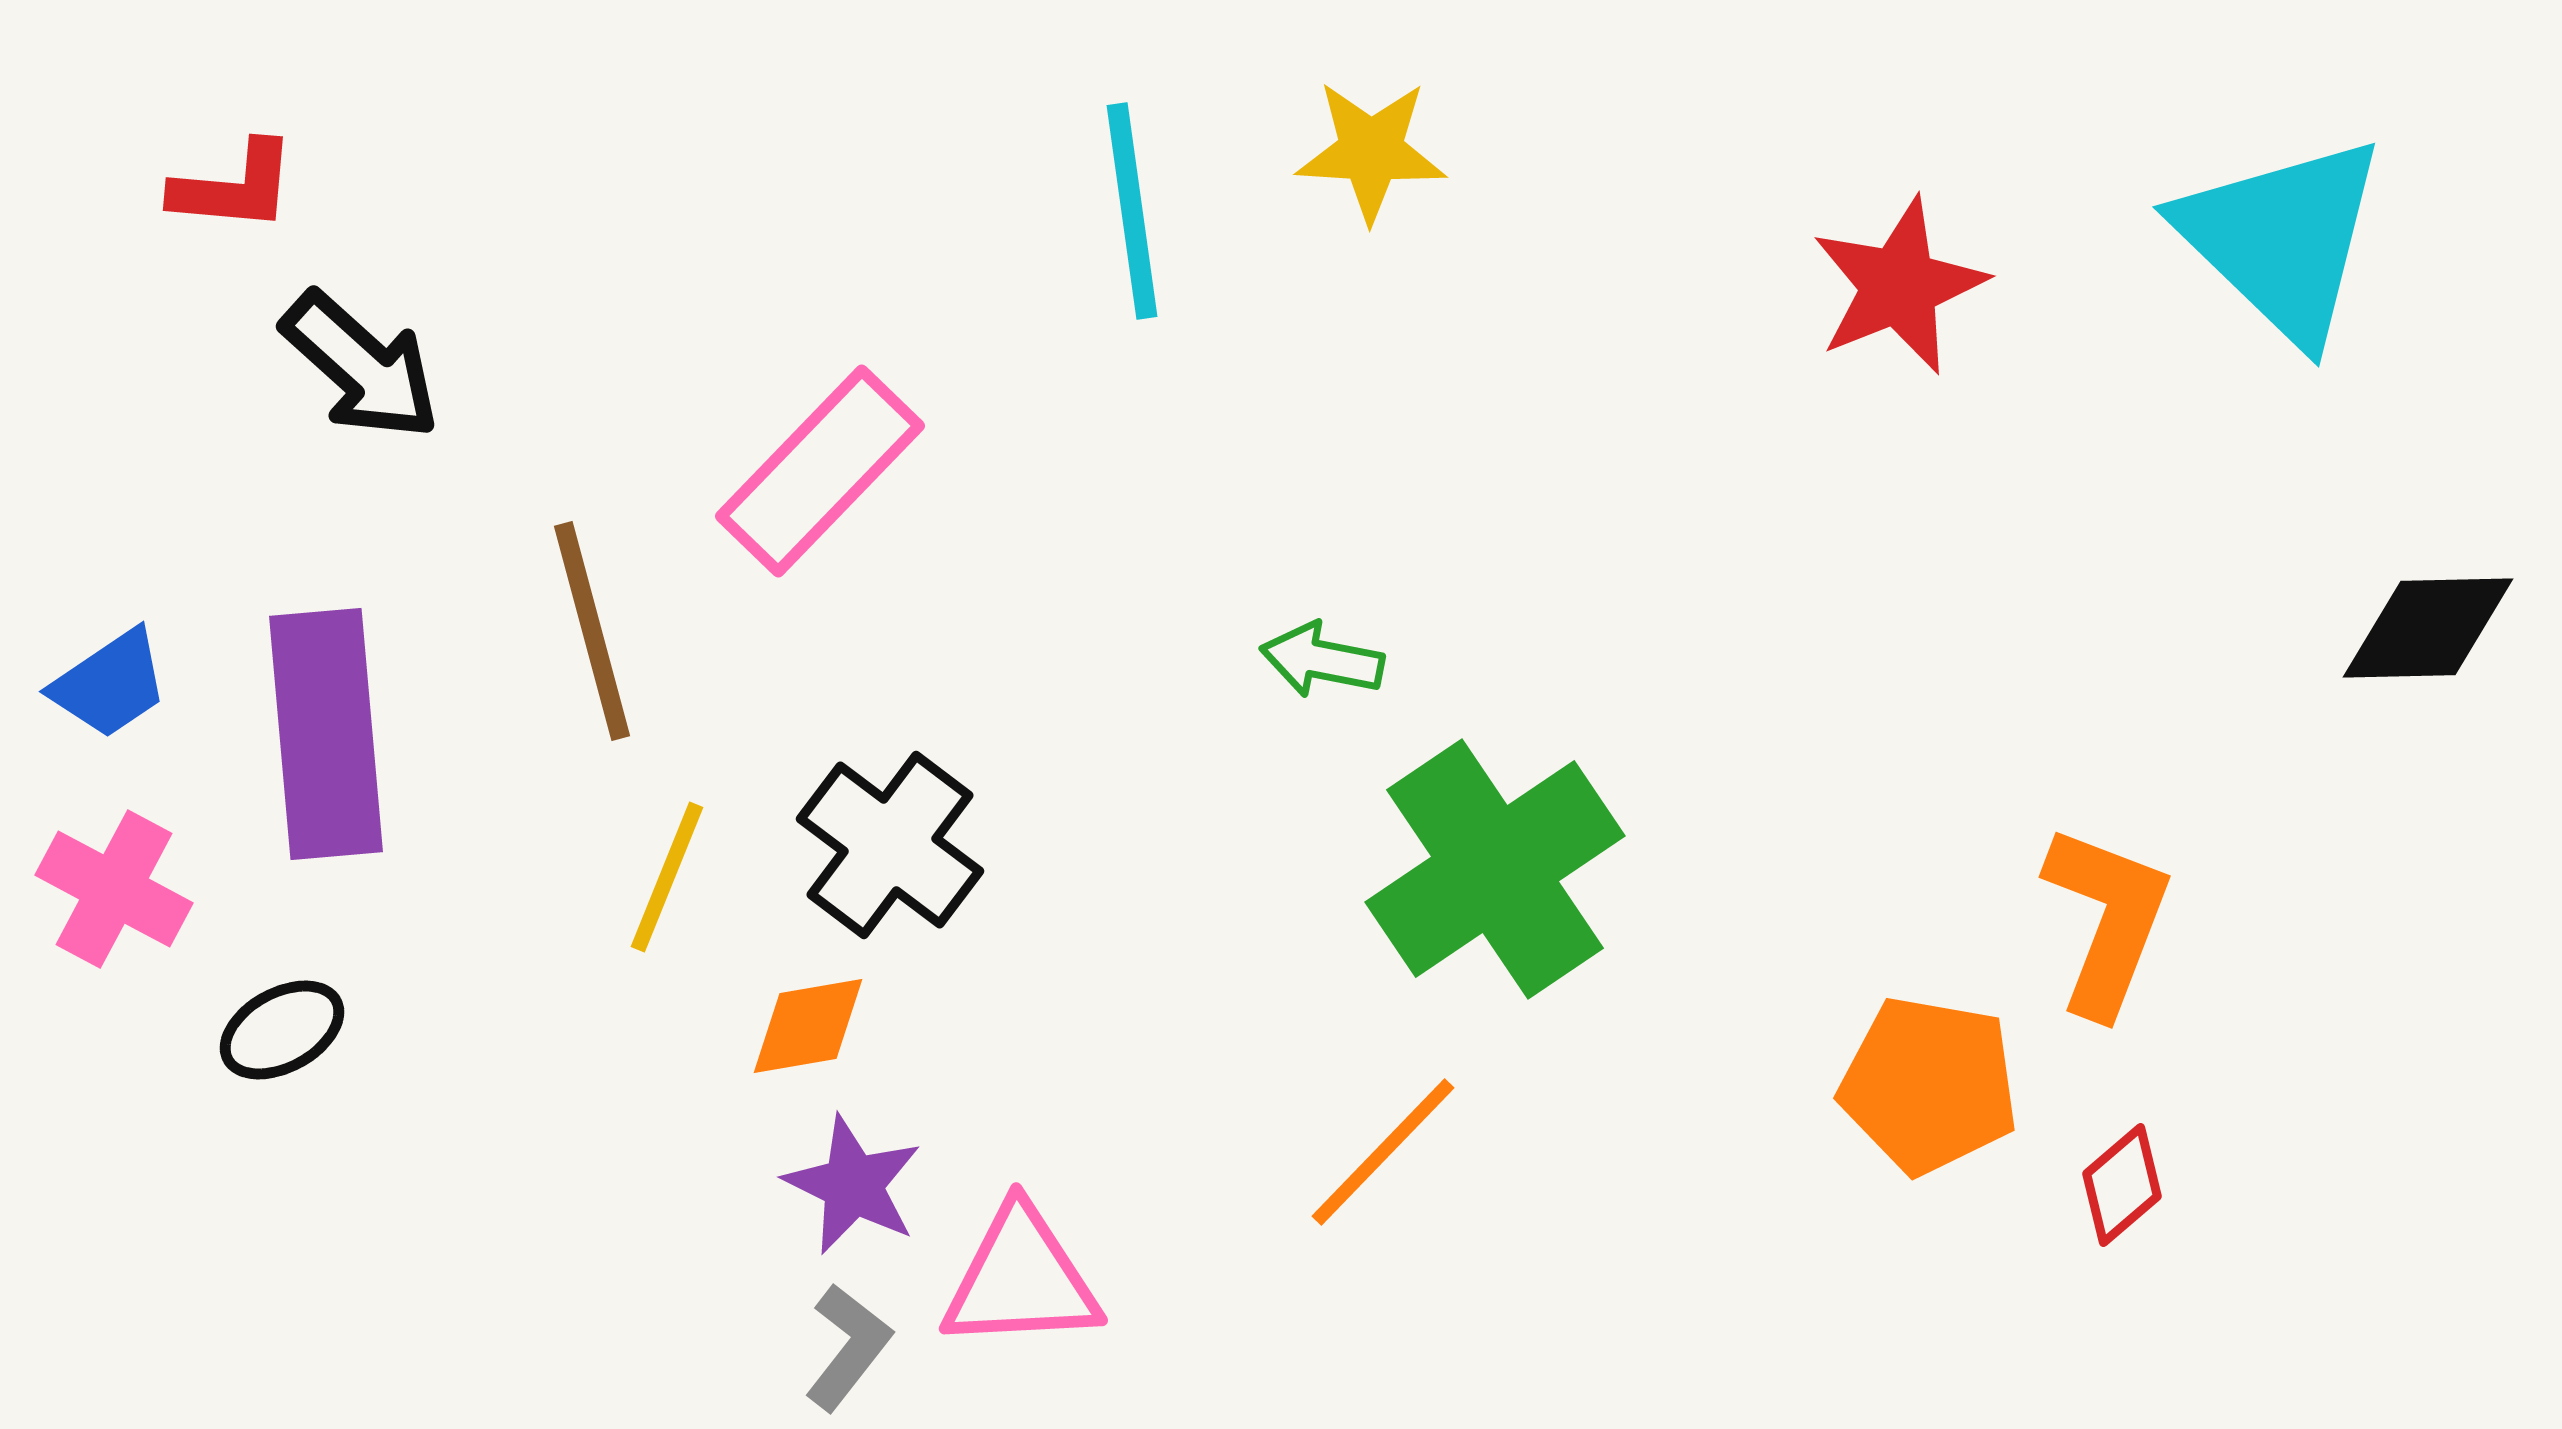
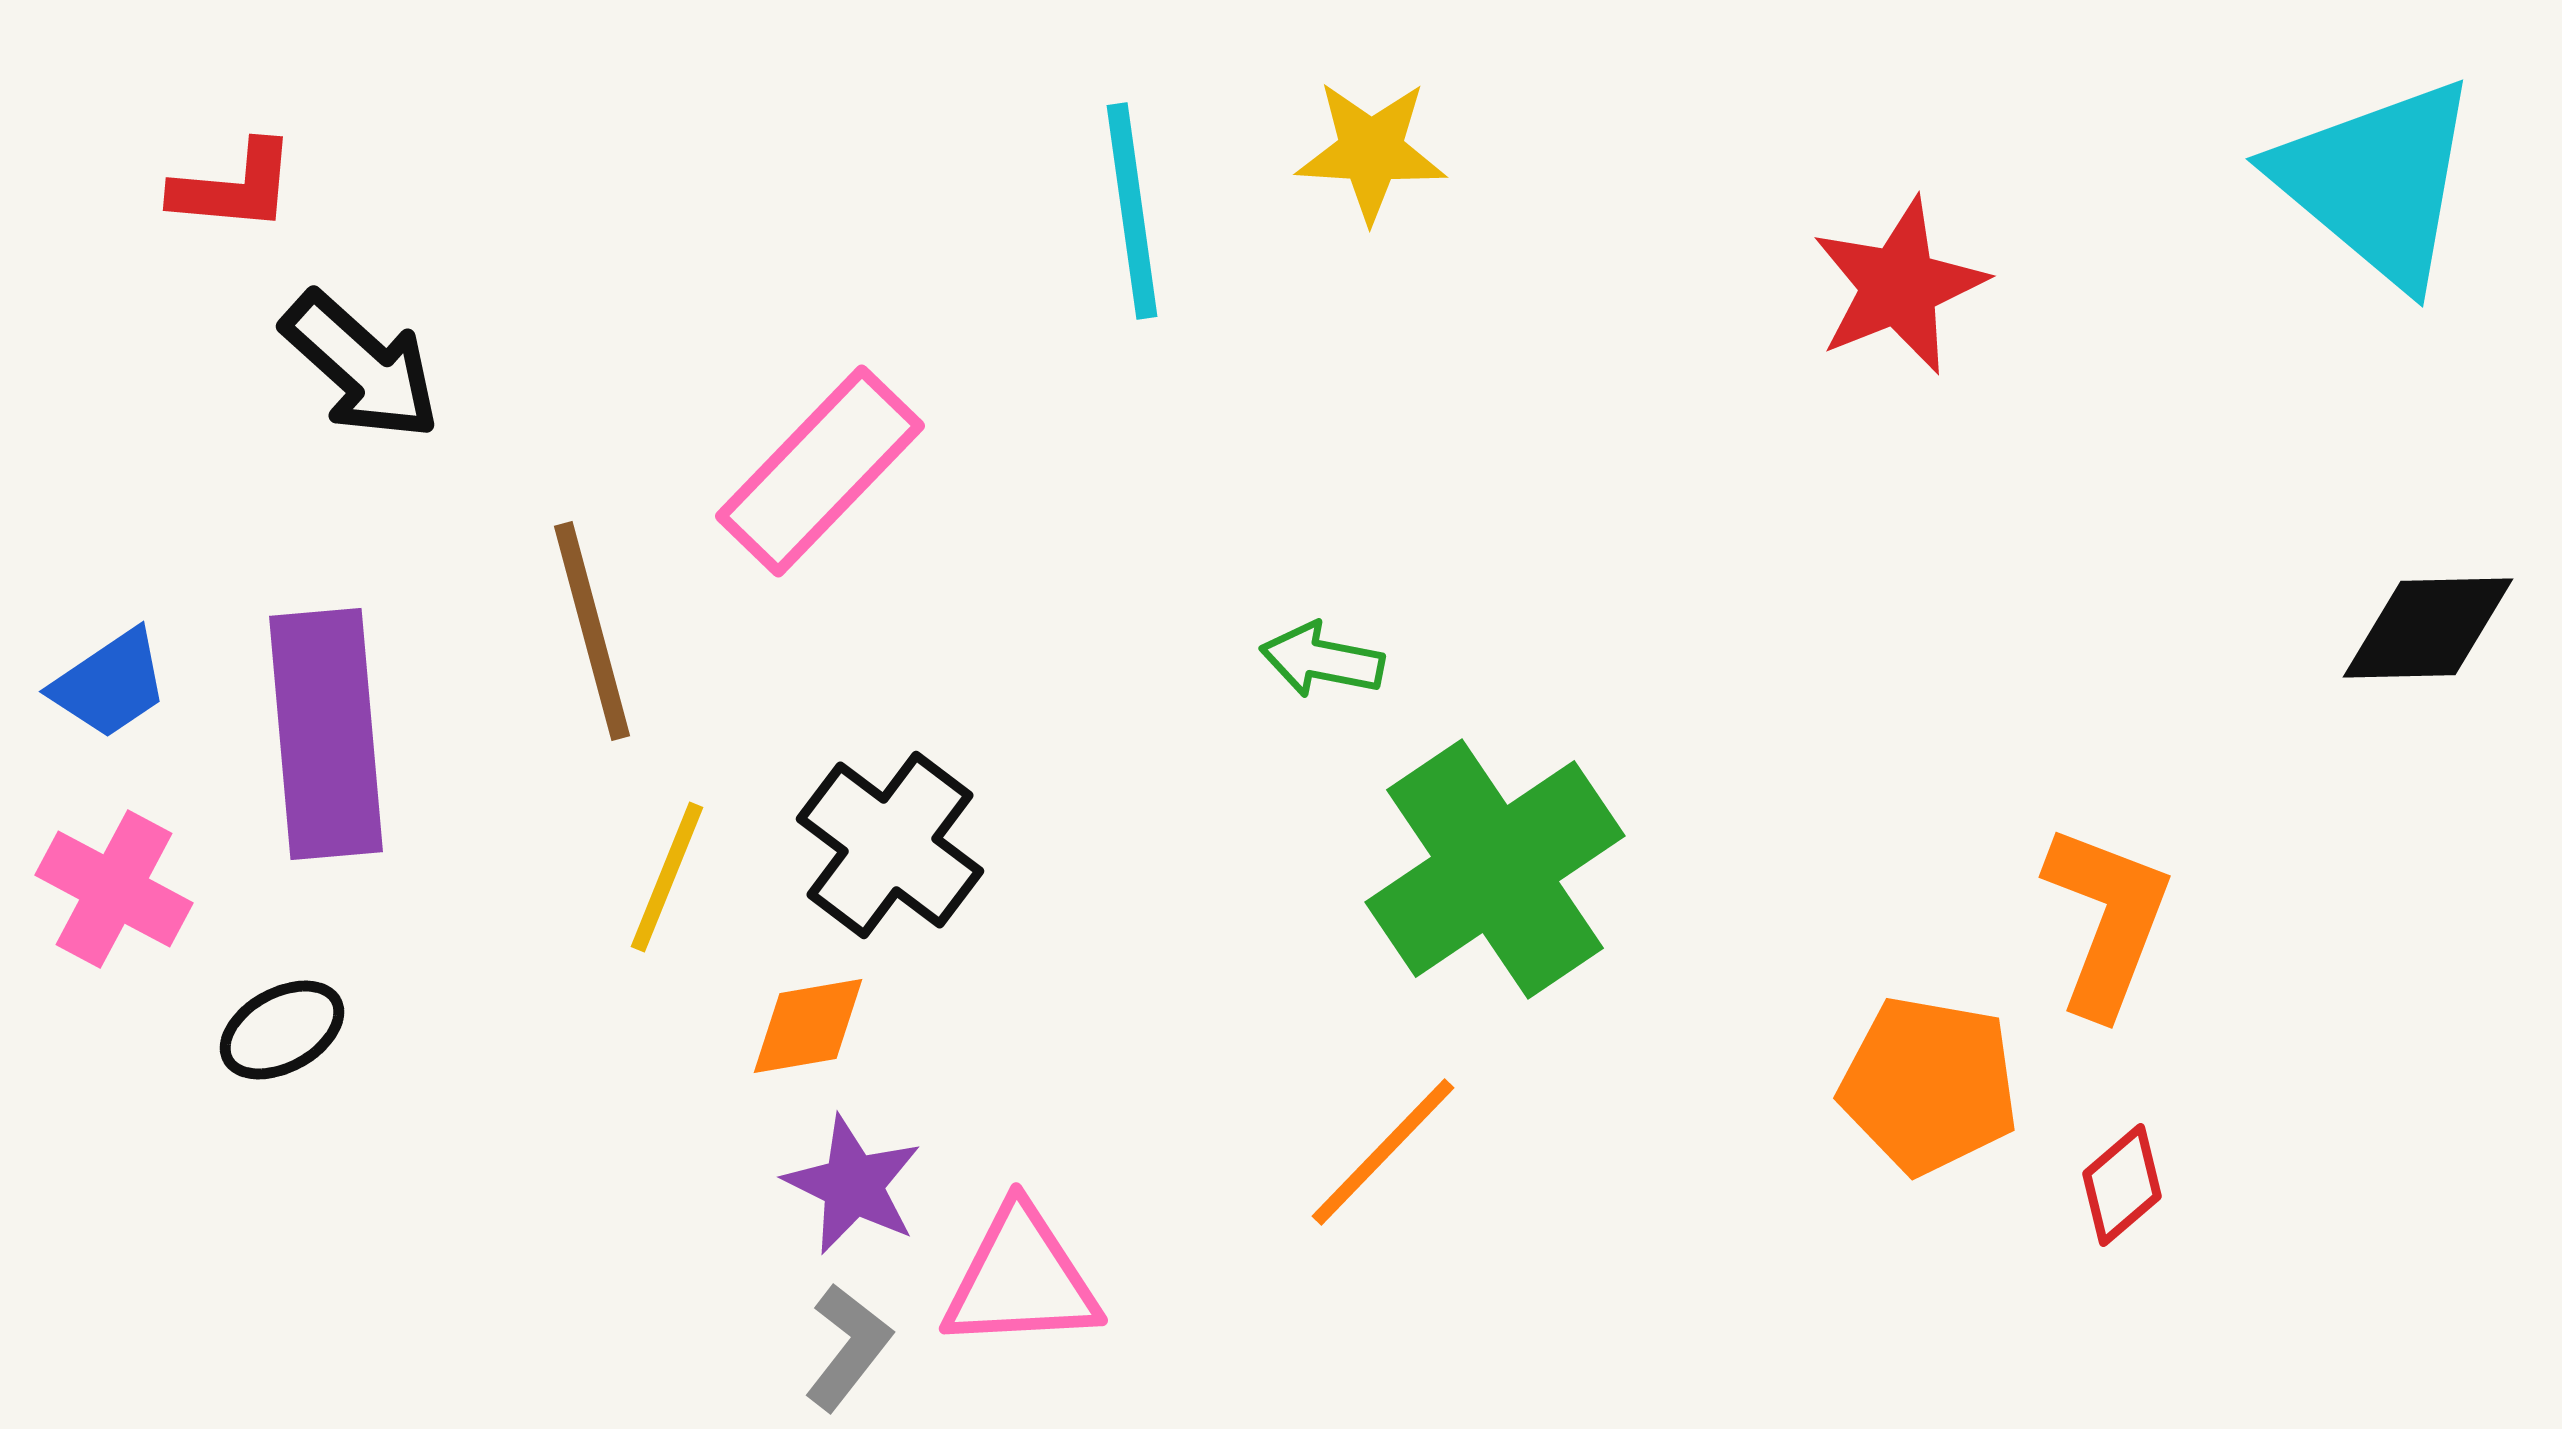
cyan triangle: moved 95 px right, 57 px up; rotated 4 degrees counterclockwise
